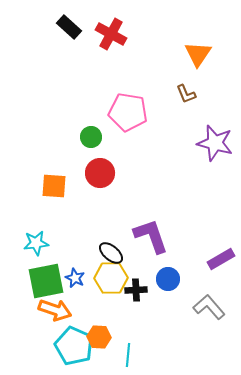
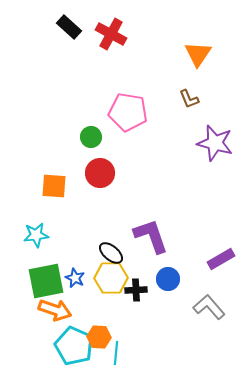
brown L-shape: moved 3 px right, 5 px down
cyan star: moved 8 px up
cyan line: moved 12 px left, 2 px up
